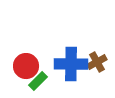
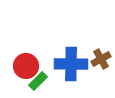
brown cross: moved 4 px right, 3 px up
